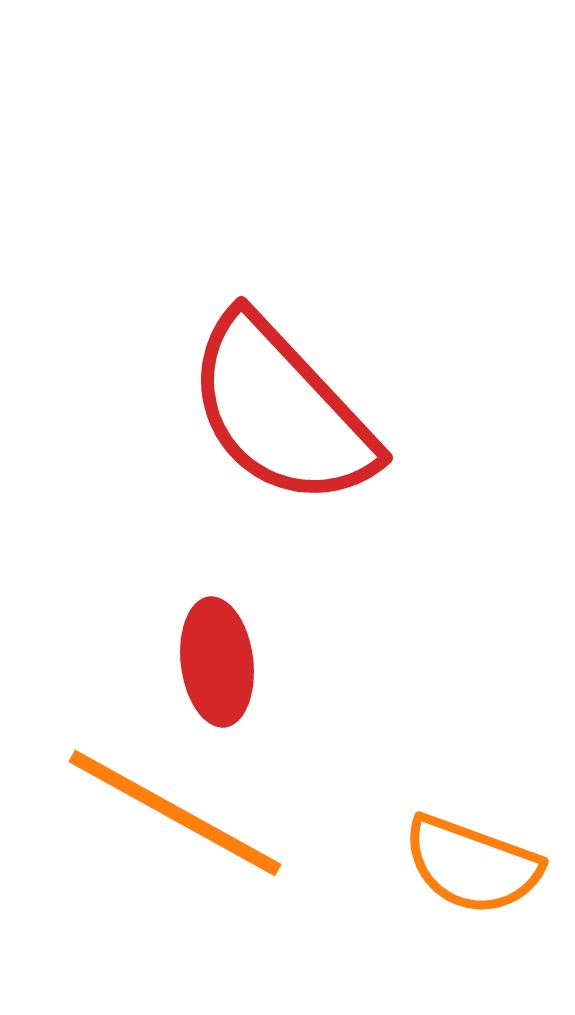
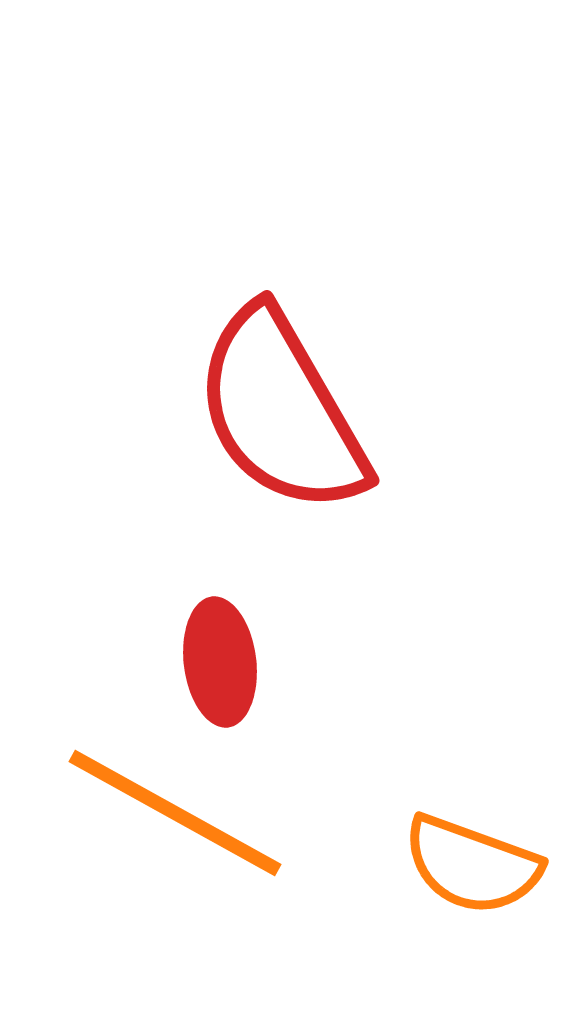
red semicircle: rotated 13 degrees clockwise
red ellipse: moved 3 px right
